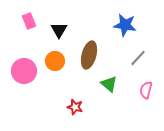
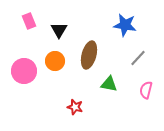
green triangle: rotated 30 degrees counterclockwise
